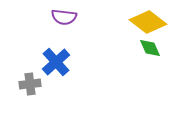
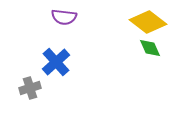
gray cross: moved 4 px down; rotated 10 degrees counterclockwise
